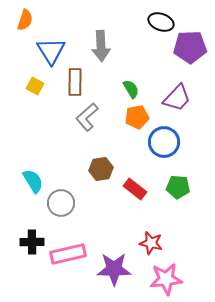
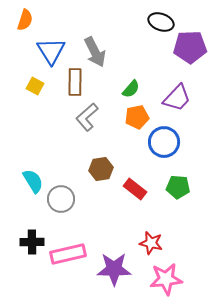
gray arrow: moved 6 px left, 6 px down; rotated 24 degrees counterclockwise
green semicircle: rotated 72 degrees clockwise
gray circle: moved 4 px up
